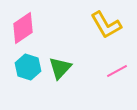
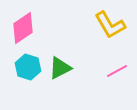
yellow L-shape: moved 4 px right
green triangle: rotated 20 degrees clockwise
